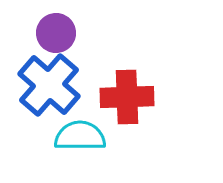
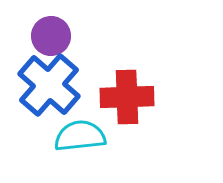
purple circle: moved 5 px left, 3 px down
cyan semicircle: rotated 6 degrees counterclockwise
